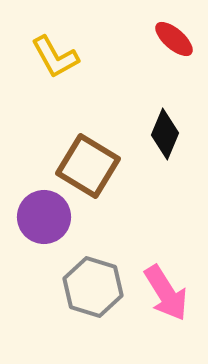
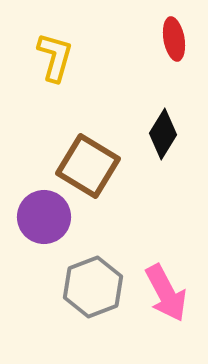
red ellipse: rotated 39 degrees clockwise
yellow L-shape: rotated 135 degrees counterclockwise
black diamond: moved 2 px left; rotated 9 degrees clockwise
gray hexagon: rotated 22 degrees clockwise
pink arrow: rotated 4 degrees clockwise
